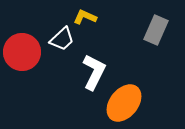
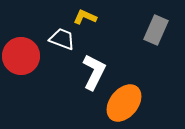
white trapezoid: rotated 116 degrees counterclockwise
red circle: moved 1 px left, 4 px down
